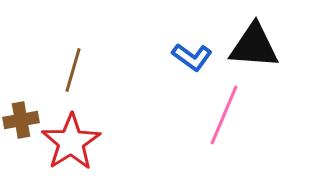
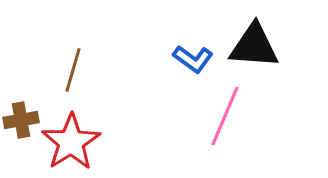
blue L-shape: moved 1 px right, 2 px down
pink line: moved 1 px right, 1 px down
